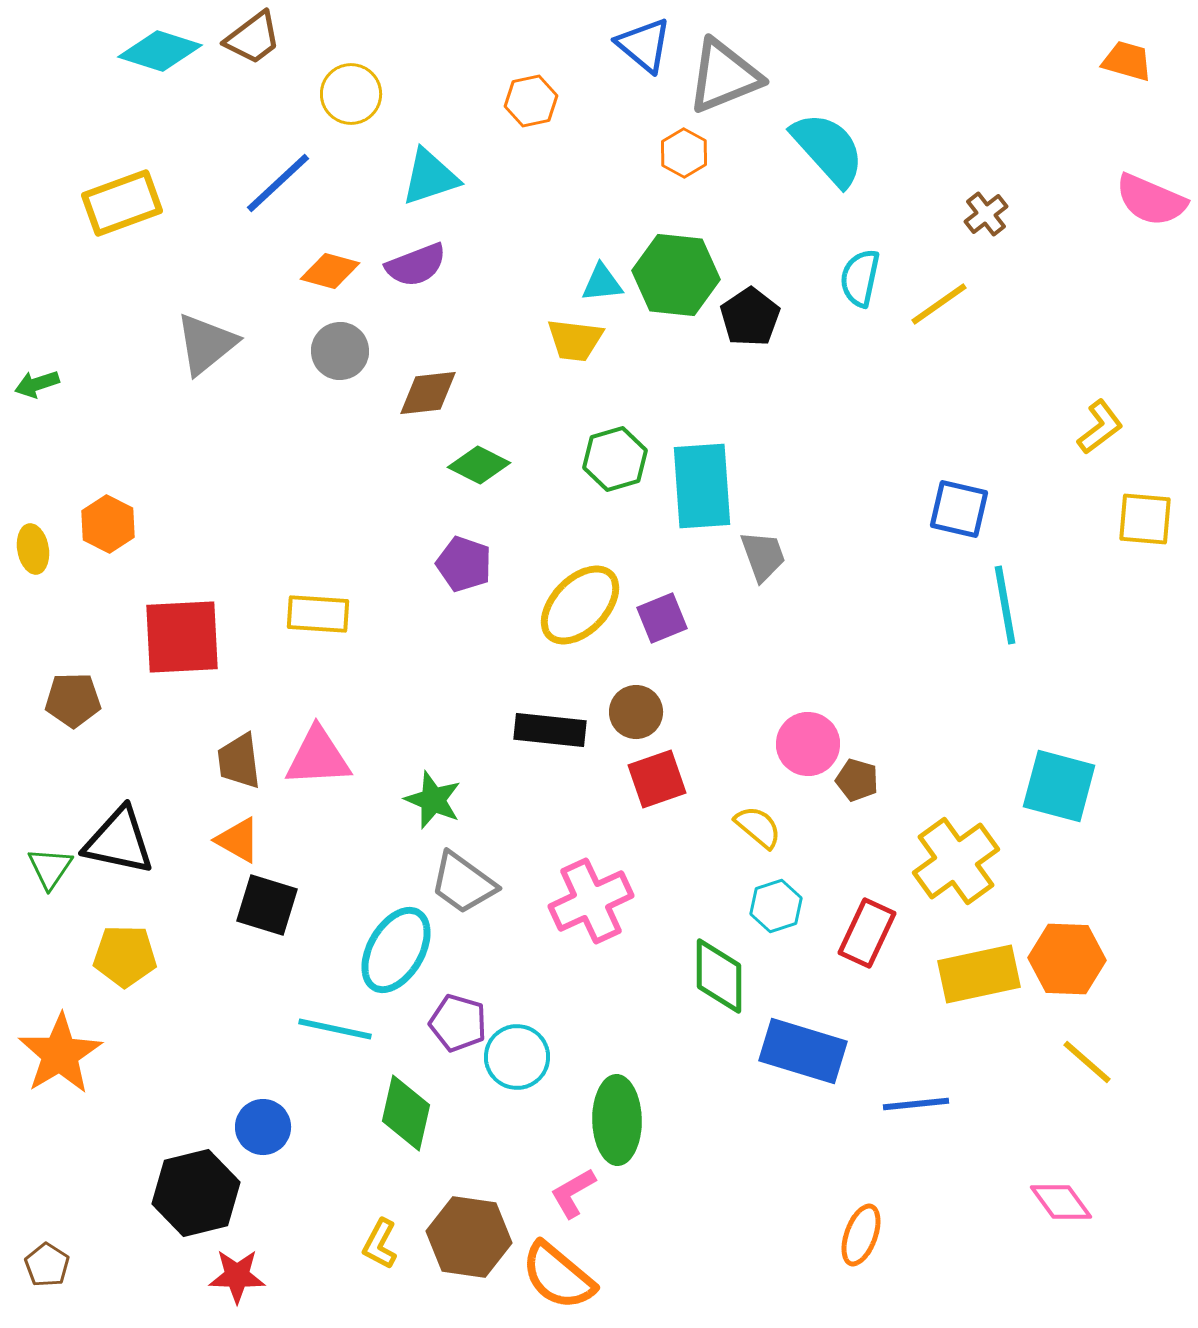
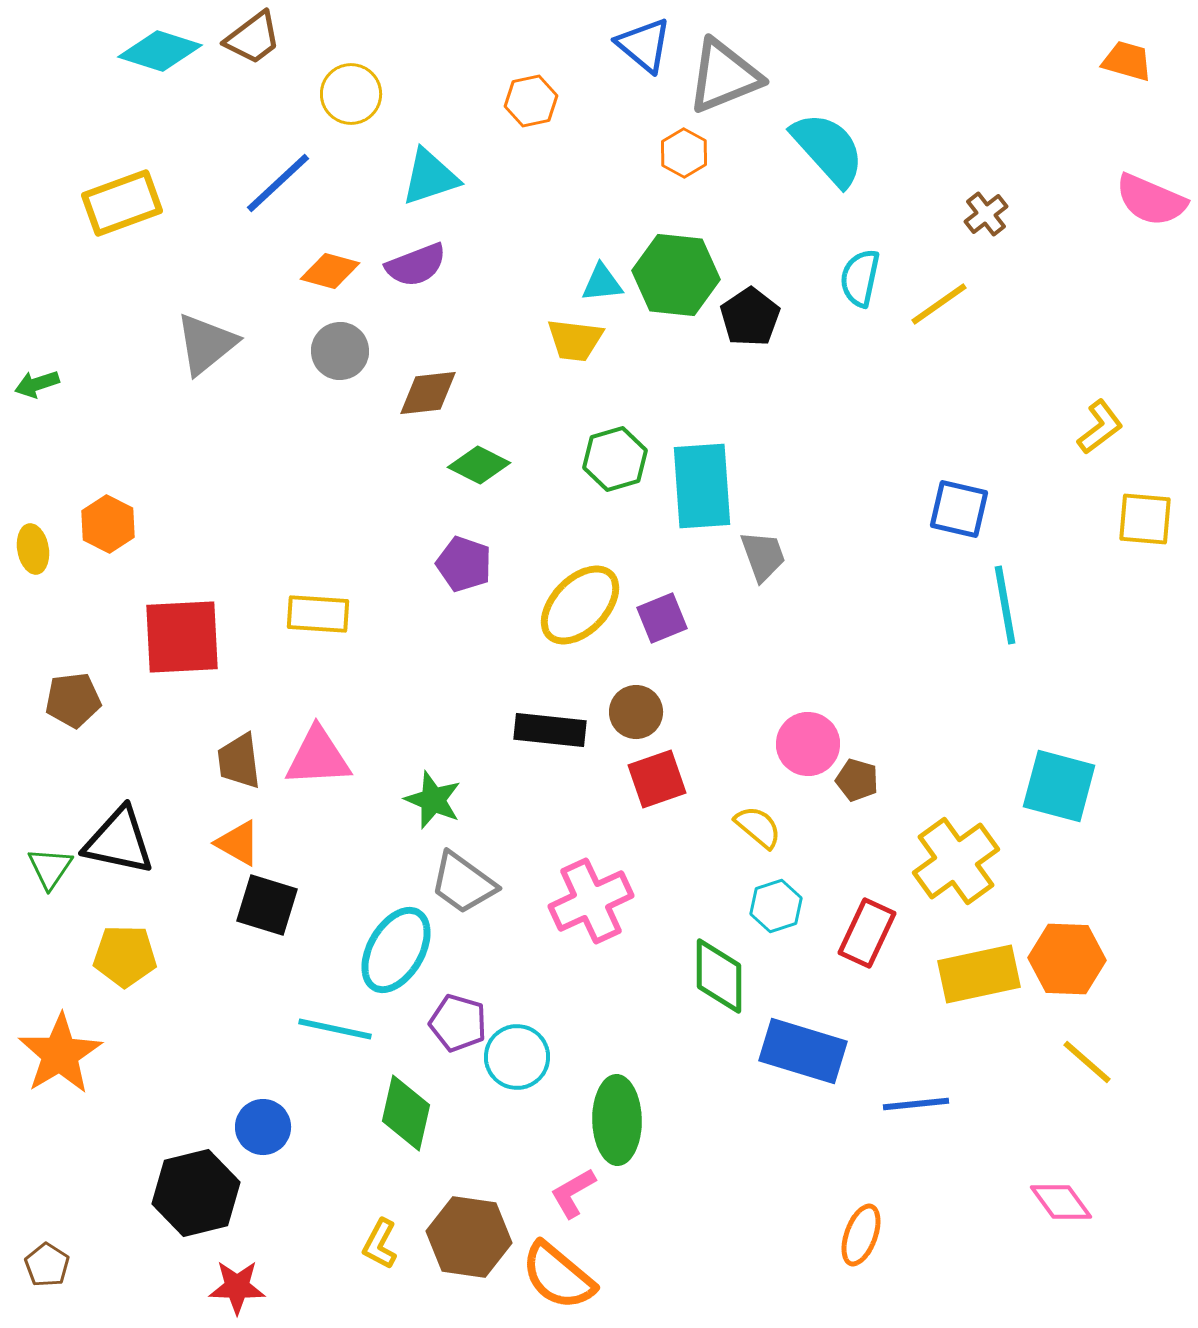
brown pentagon at (73, 700): rotated 6 degrees counterclockwise
orange triangle at (238, 840): moved 3 px down
red star at (237, 1276): moved 11 px down
